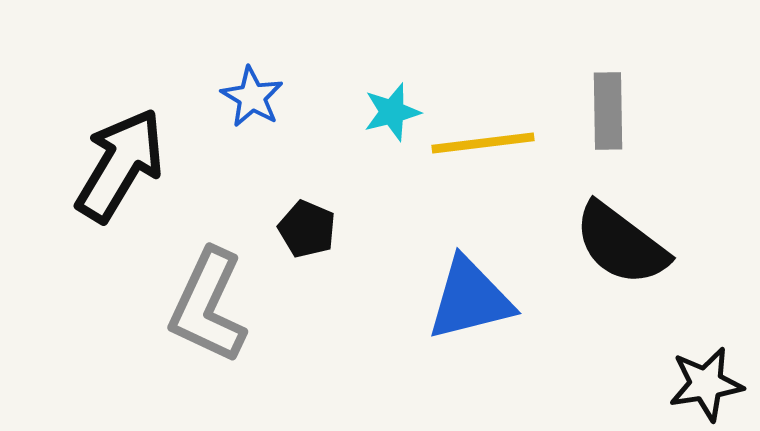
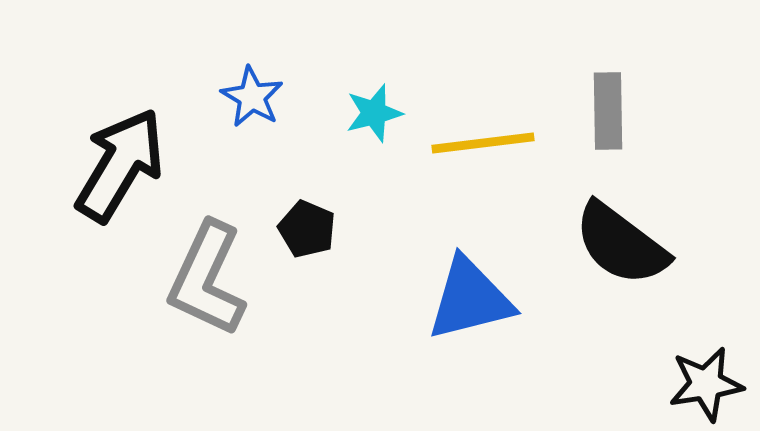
cyan star: moved 18 px left, 1 px down
gray L-shape: moved 1 px left, 27 px up
